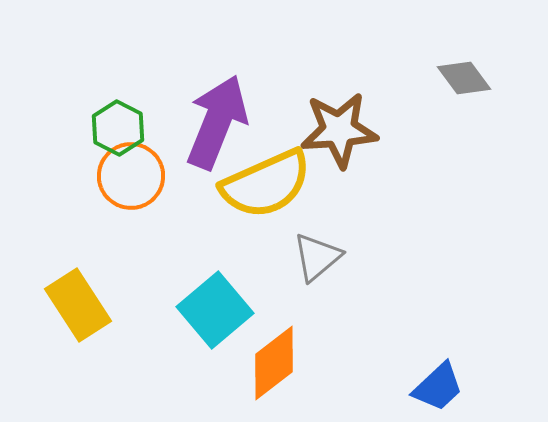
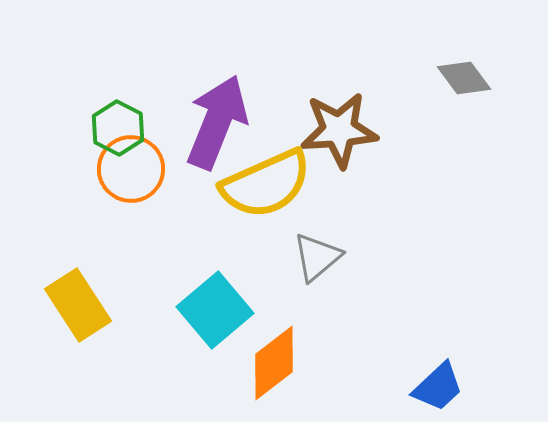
orange circle: moved 7 px up
